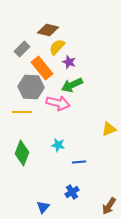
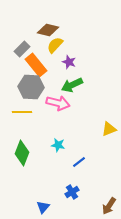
yellow semicircle: moved 2 px left, 2 px up
orange rectangle: moved 6 px left, 3 px up
blue line: rotated 32 degrees counterclockwise
